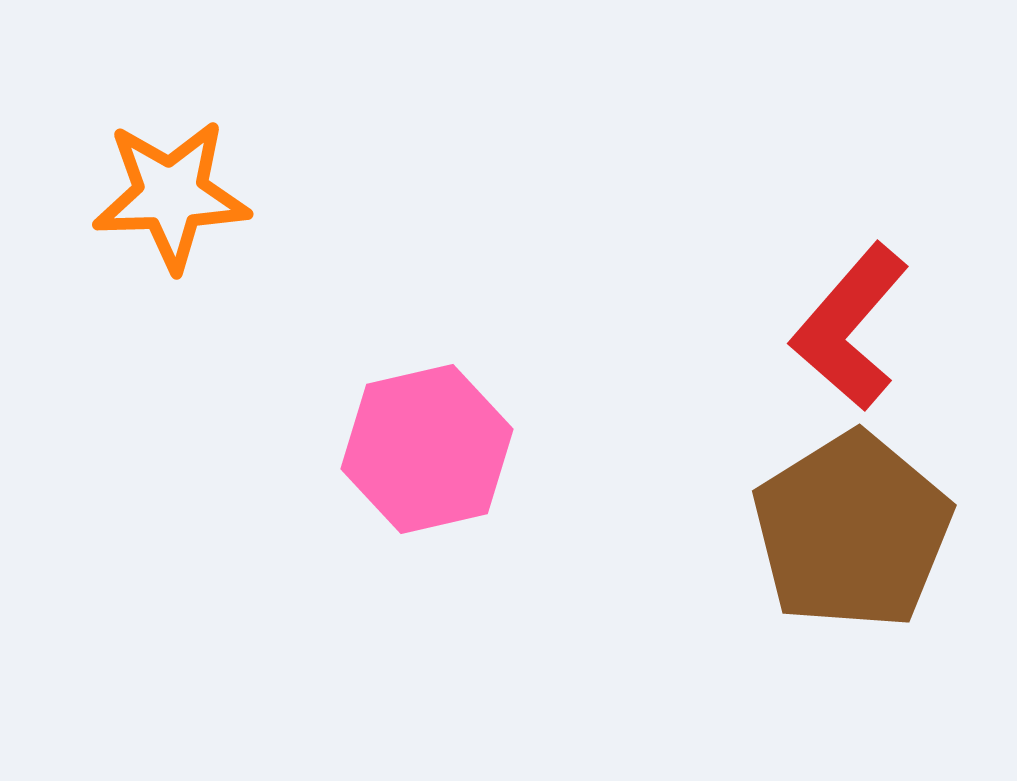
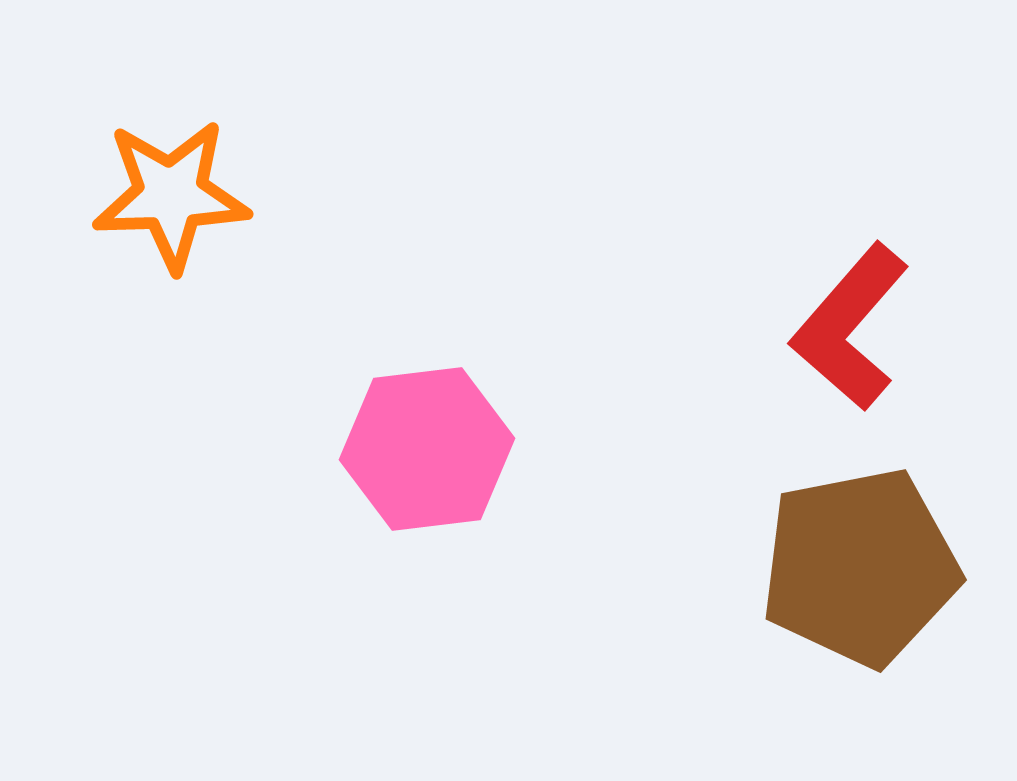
pink hexagon: rotated 6 degrees clockwise
brown pentagon: moved 8 px right, 36 px down; rotated 21 degrees clockwise
